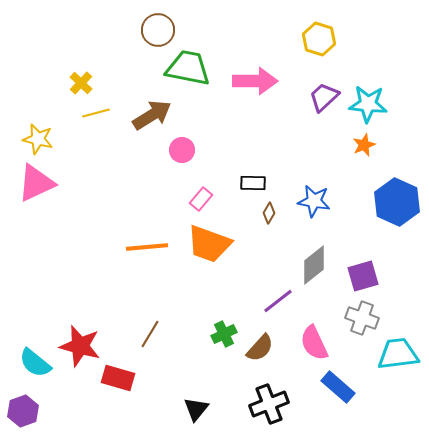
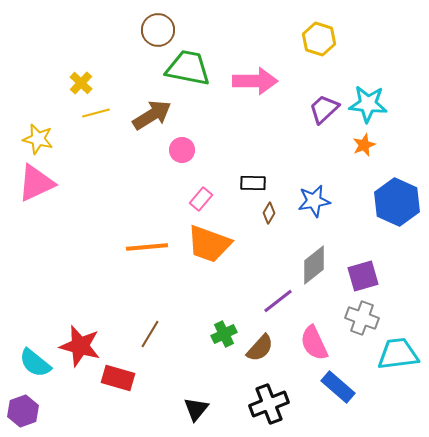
purple trapezoid: moved 12 px down
blue star: rotated 20 degrees counterclockwise
